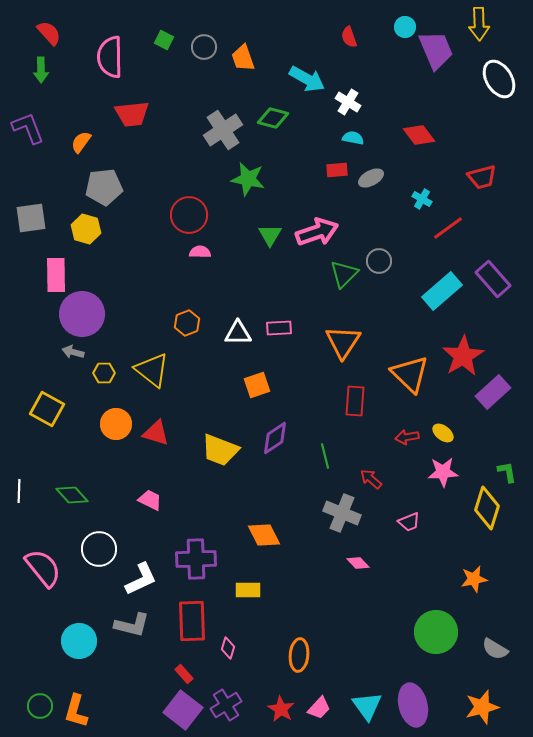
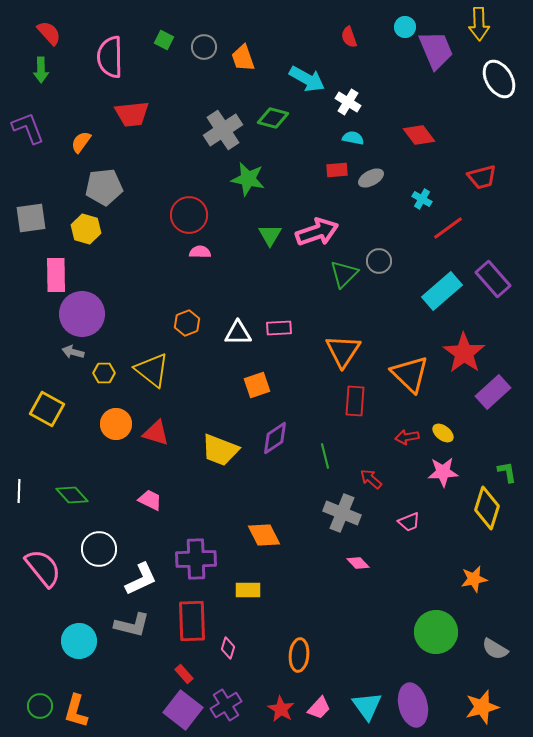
orange triangle at (343, 342): moved 9 px down
red star at (463, 356): moved 1 px right, 3 px up; rotated 6 degrees counterclockwise
